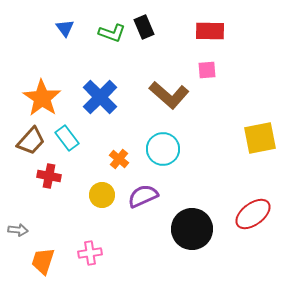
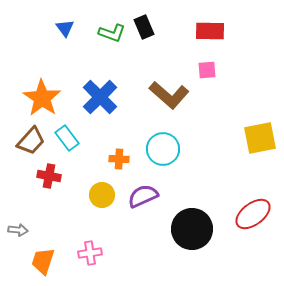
orange cross: rotated 36 degrees counterclockwise
